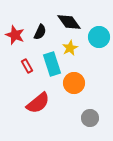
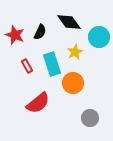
yellow star: moved 5 px right, 4 px down
orange circle: moved 1 px left
